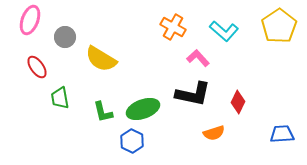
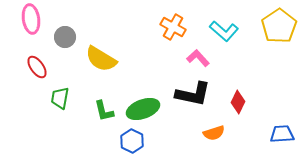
pink ellipse: moved 1 px right, 1 px up; rotated 28 degrees counterclockwise
green trapezoid: rotated 20 degrees clockwise
green L-shape: moved 1 px right, 1 px up
